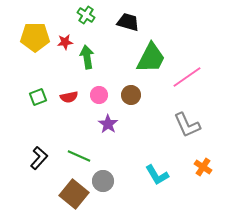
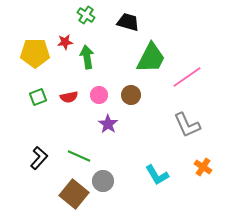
yellow pentagon: moved 16 px down
